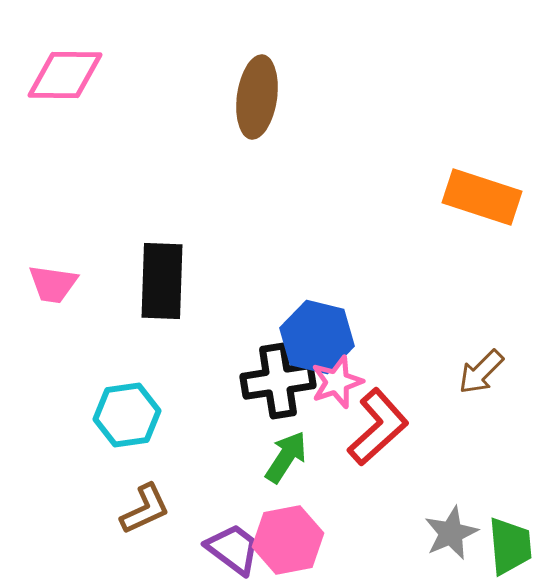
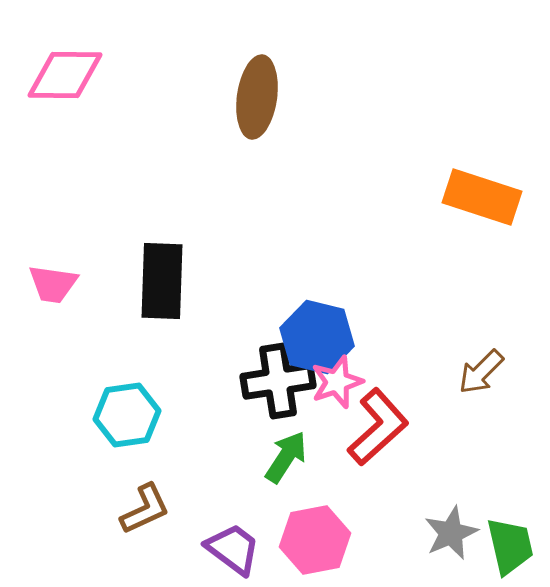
pink hexagon: moved 27 px right
green trapezoid: rotated 8 degrees counterclockwise
